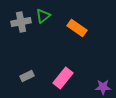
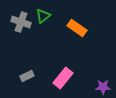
gray cross: rotated 30 degrees clockwise
